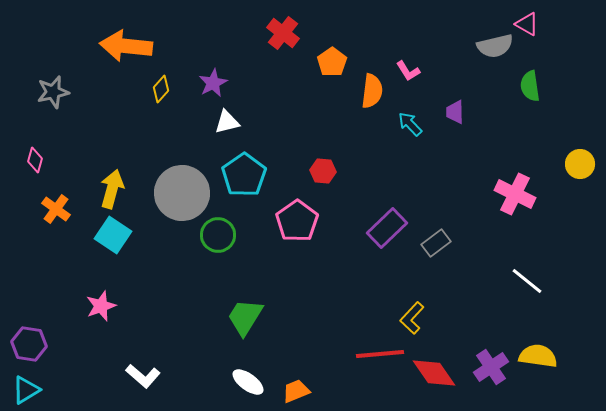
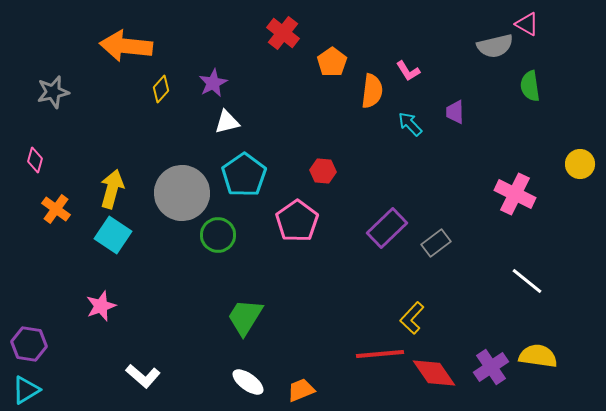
orange trapezoid: moved 5 px right, 1 px up
